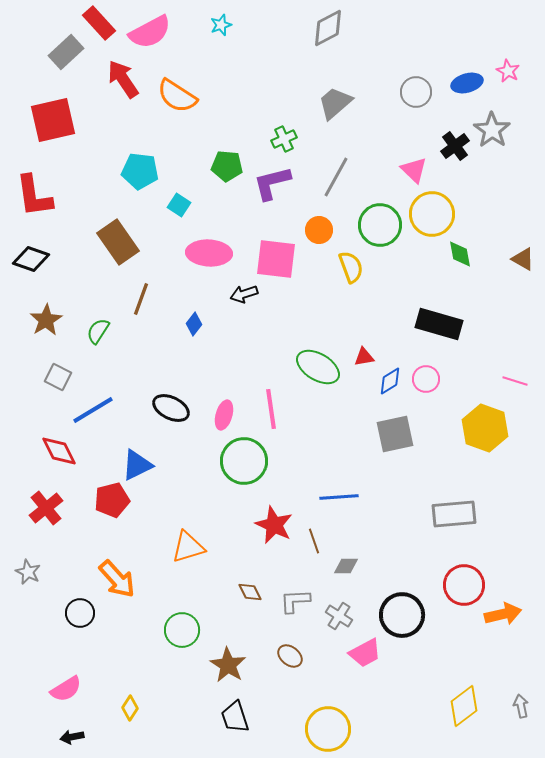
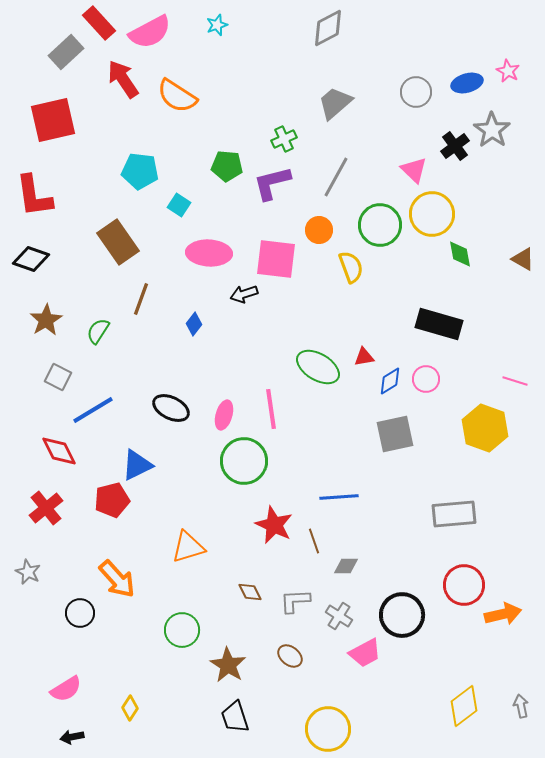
cyan star at (221, 25): moved 4 px left
